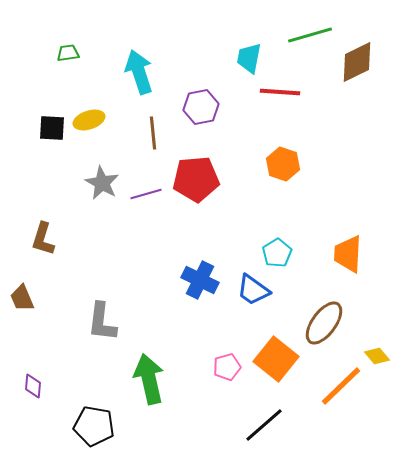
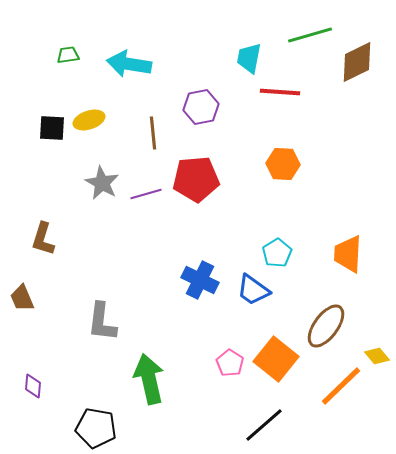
green trapezoid: moved 2 px down
cyan arrow: moved 10 px left, 8 px up; rotated 63 degrees counterclockwise
orange hexagon: rotated 16 degrees counterclockwise
brown ellipse: moved 2 px right, 3 px down
pink pentagon: moved 3 px right, 4 px up; rotated 24 degrees counterclockwise
black pentagon: moved 2 px right, 2 px down
